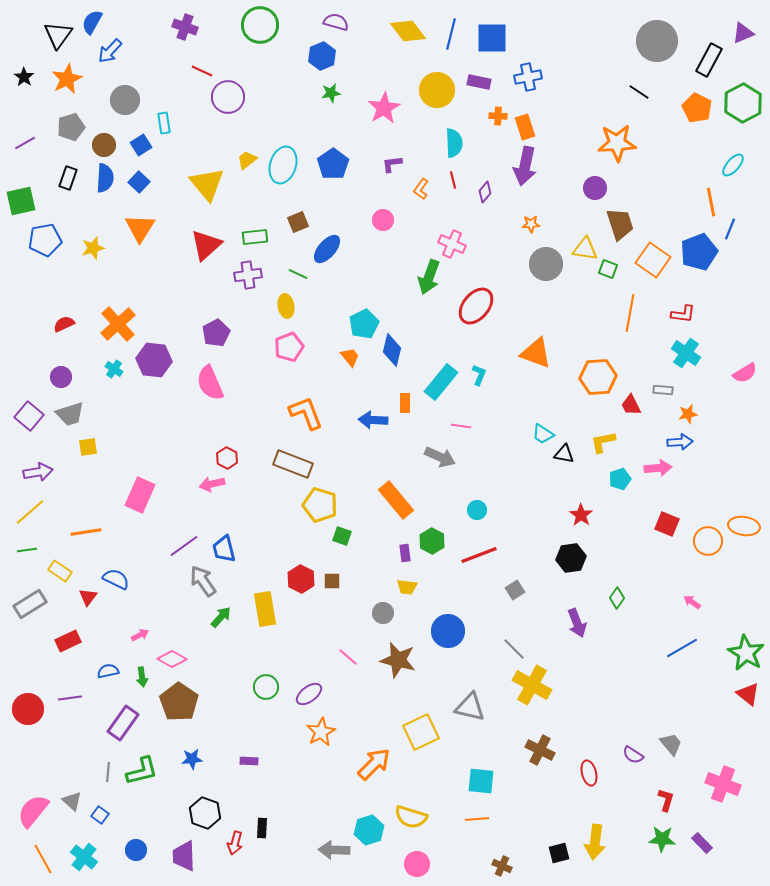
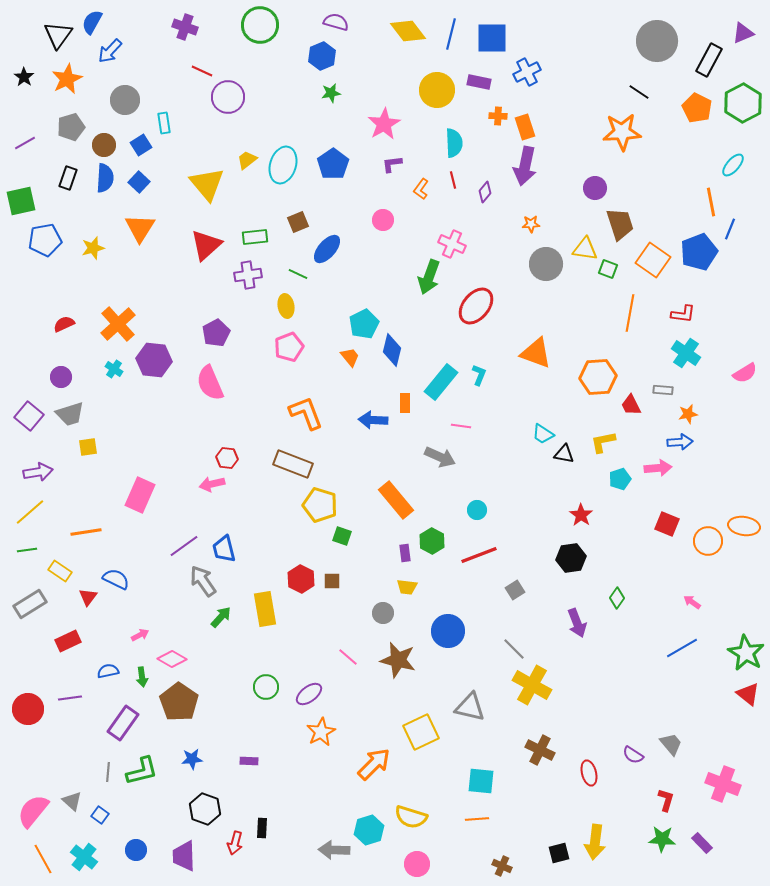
blue cross at (528, 77): moved 1 px left, 5 px up; rotated 16 degrees counterclockwise
pink star at (384, 108): moved 16 px down
orange star at (617, 143): moved 5 px right, 11 px up
red hexagon at (227, 458): rotated 20 degrees counterclockwise
black hexagon at (205, 813): moved 4 px up
